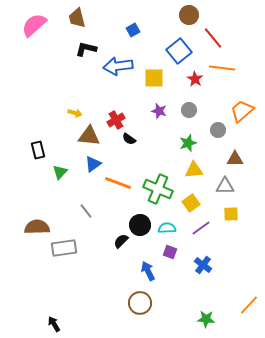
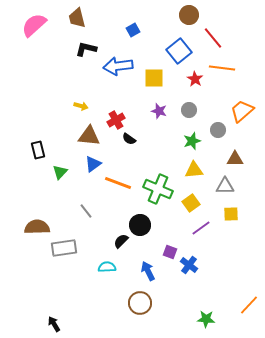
yellow arrow at (75, 113): moved 6 px right, 7 px up
green star at (188, 143): moved 4 px right, 2 px up
cyan semicircle at (167, 228): moved 60 px left, 39 px down
blue cross at (203, 265): moved 14 px left
